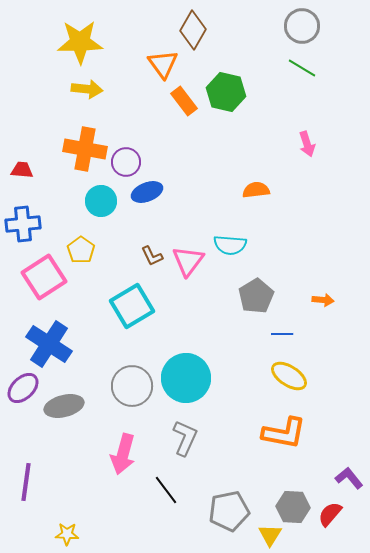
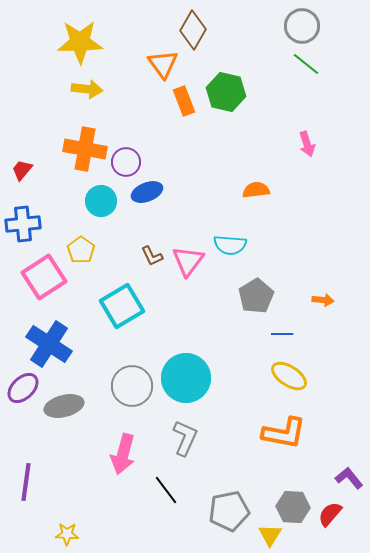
green line at (302, 68): moved 4 px right, 4 px up; rotated 8 degrees clockwise
orange rectangle at (184, 101): rotated 16 degrees clockwise
red trapezoid at (22, 170): rotated 55 degrees counterclockwise
cyan square at (132, 306): moved 10 px left
